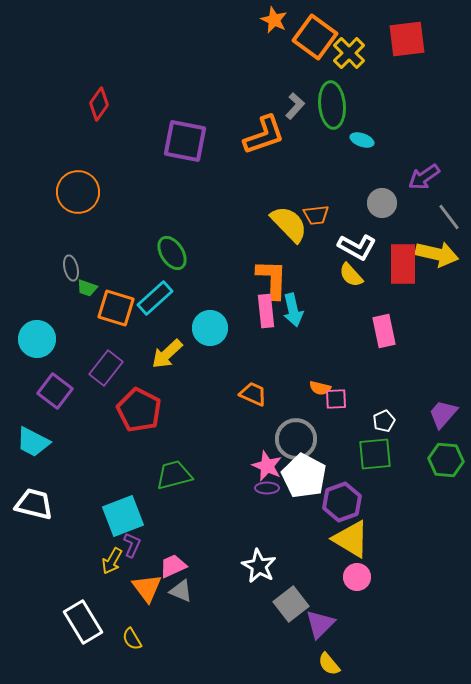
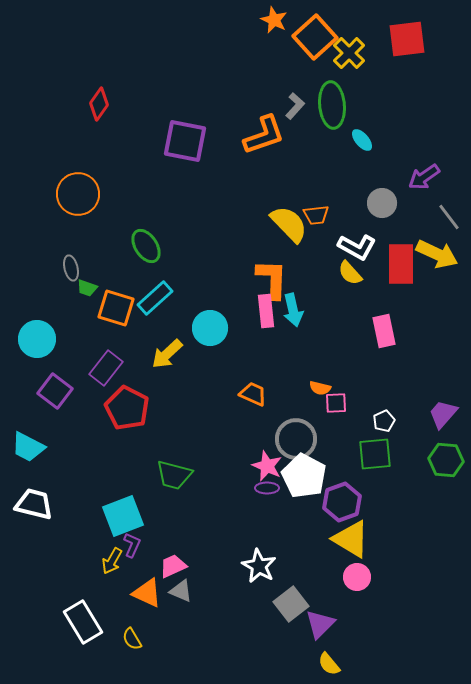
orange square at (315, 37): rotated 12 degrees clockwise
cyan ellipse at (362, 140): rotated 30 degrees clockwise
orange circle at (78, 192): moved 2 px down
green ellipse at (172, 253): moved 26 px left, 7 px up
yellow arrow at (437, 254): rotated 12 degrees clockwise
red rectangle at (403, 264): moved 2 px left
yellow semicircle at (351, 275): moved 1 px left, 2 px up
pink square at (336, 399): moved 4 px down
red pentagon at (139, 410): moved 12 px left, 2 px up
cyan trapezoid at (33, 442): moved 5 px left, 5 px down
green trapezoid at (174, 475): rotated 150 degrees counterclockwise
orange triangle at (147, 588): moved 5 px down; rotated 28 degrees counterclockwise
